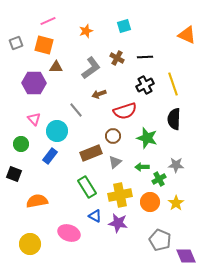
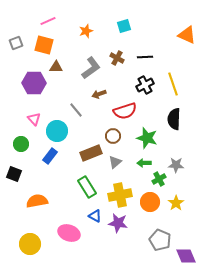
green arrow: moved 2 px right, 4 px up
